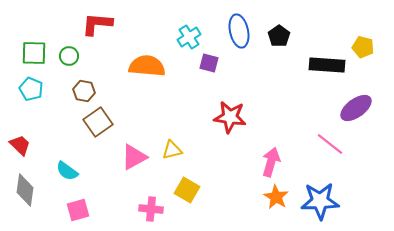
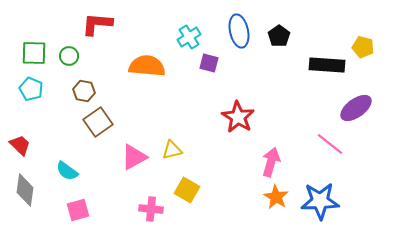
red star: moved 8 px right; rotated 24 degrees clockwise
